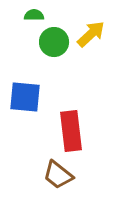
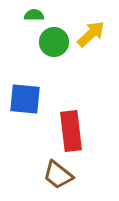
blue square: moved 2 px down
